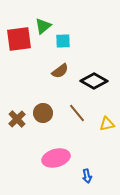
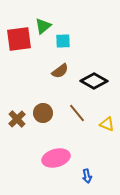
yellow triangle: rotated 35 degrees clockwise
